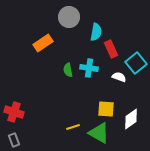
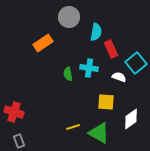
green semicircle: moved 4 px down
yellow square: moved 7 px up
gray rectangle: moved 5 px right, 1 px down
